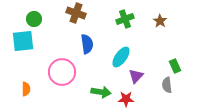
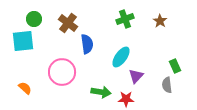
brown cross: moved 8 px left, 10 px down; rotated 18 degrees clockwise
orange semicircle: moved 1 px left, 1 px up; rotated 48 degrees counterclockwise
